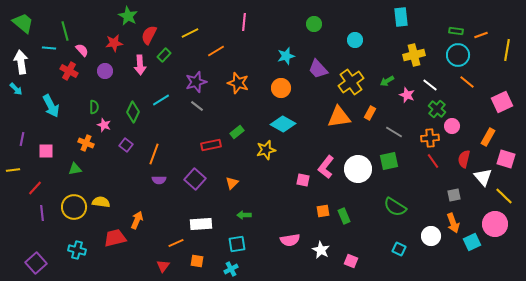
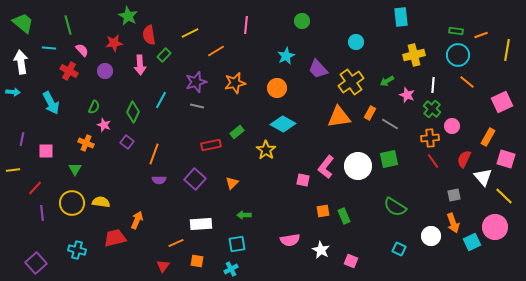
pink line at (244, 22): moved 2 px right, 3 px down
green circle at (314, 24): moved 12 px left, 3 px up
green line at (65, 31): moved 3 px right, 6 px up
red semicircle at (149, 35): rotated 36 degrees counterclockwise
cyan circle at (355, 40): moved 1 px right, 2 px down
cyan star at (286, 56): rotated 12 degrees counterclockwise
orange star at (238, 83): moved 3 px left; rotated 30 degrees counterclockwise
white line at (430, 85): moved 3 px right; rotated 56 degrees clockwise
orange circle at (281, 88): moved 4 px left
cyan arrow at (16, 89): moved 3 px left, 3 px down; rotated 40 degrees counterclockwise
cyan line at (161, 100): rotated 30 degrees counterclockwise
cyan arrow at (51, 106): moved 3 px up
gray line at (197, 106): rotated 24 degrees counterclockwise
green semicircle at (94, 107): rotated 24 degrees clockwise
green cross at (437, 109): moved 5 px left
gray line at (394, 132): moved 4 px left, 8 px up
purple square at (126, 145): moved 1 px right, 3 px up
yellow star at (266, 150): rotated 24 degrees counterclockwise
red semicircle at (464, 159): rotated 12 degrees clockwise
green square at (389, 161): moved 2 px up
green triangle at (75, 169): rotated 48 degrees counterclockwise
white circle at (358, 169): moved 3 px up
yellow circle at (74, 207): moved 2 px left, 4 px up
pink circle at (495, 224): moved 3 px down
